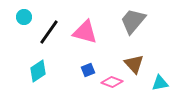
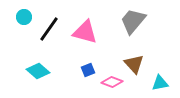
black line: moved 3 px up
cyan diamond: rotated 75 degrees clockwise
